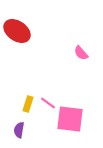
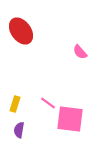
red ellipse: moved 4 px right; rotated 20 degrees clockwise
pink semicircle: moved 1 px left, 1 px up
yellow rectangle: moved 13 px left
